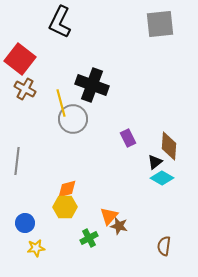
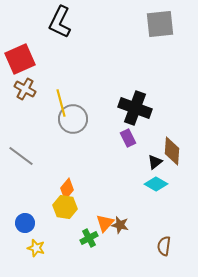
red square: rotated 28 degrees clockwise
black cross: moved 43 px right, 23 px down
brown diamond: moved 3 px right, 5 px down
gray line: moved 4 px right, 5 px up; rotated 60 degrees counterclockwise
cyan diamond: moved 6 px left, 6 px down
orange diamond: rotated 35 degrees counterclockwise
yellow hexagon: rotated 10 degrees clockwise
orange triangle: moved 4 px left, 7 px down
brown star: moved 1 px right, 1 px up
yellow star: rotated 24 degrees clockwise
